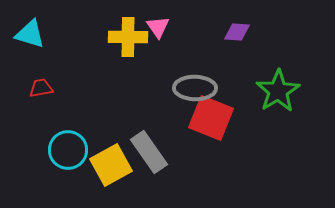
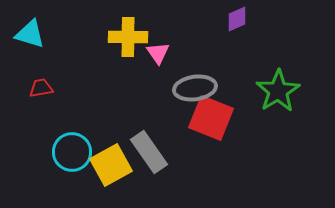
pink triangle: moved 26 px down
purple diamond: moved 13 px up; rotated 28 degrees counterclockwise
gray ellipse: rotated 9 degrees counterclockwise
cyan circle: moved 4 px right, 2 px down
